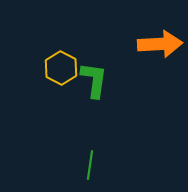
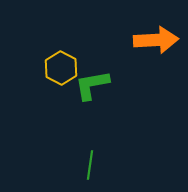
orange arrow: moved 4 px left, 4 px up
green L-shape: moved 2 px left, 5 px down; rotated 108 degrees counterclockwise
